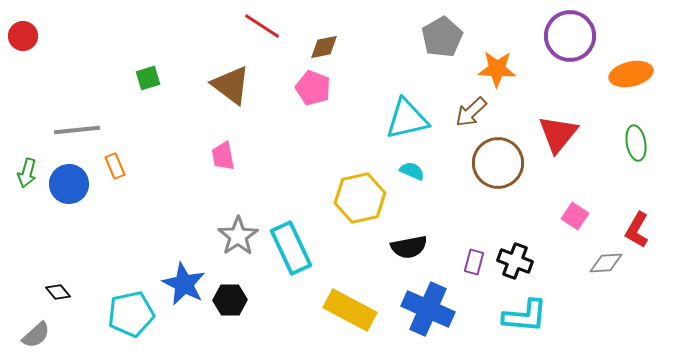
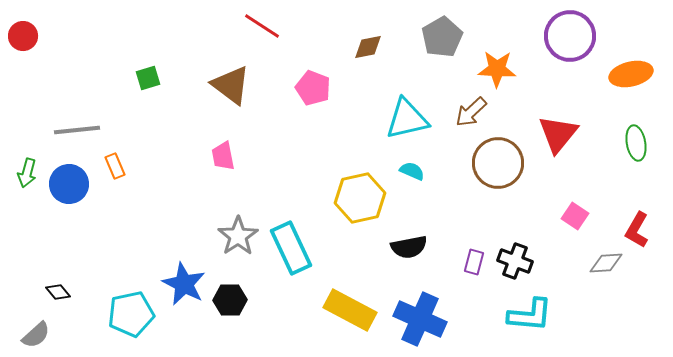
brown diamond: moved 44 px right
blue cross: moved 8 px left, 10 px down
cyan L-shape: moved 5 px right, 1 px up
